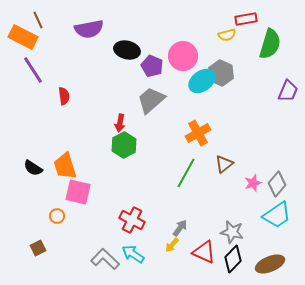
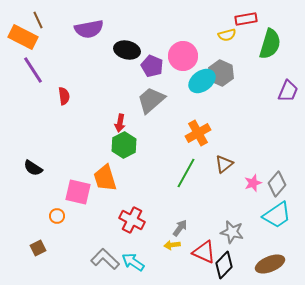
orange trapezoid: moved 40 px right, 12 px down
yellow arrow: rotated 42 degrees clockwise
cyan arrow: moved 8 px down
black diamond: moved 9 px left, 6 px down
